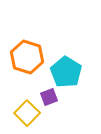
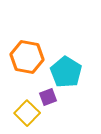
orange hexagon: rotated 8 degrees counterclockwise
purple square: moved 1 px left
